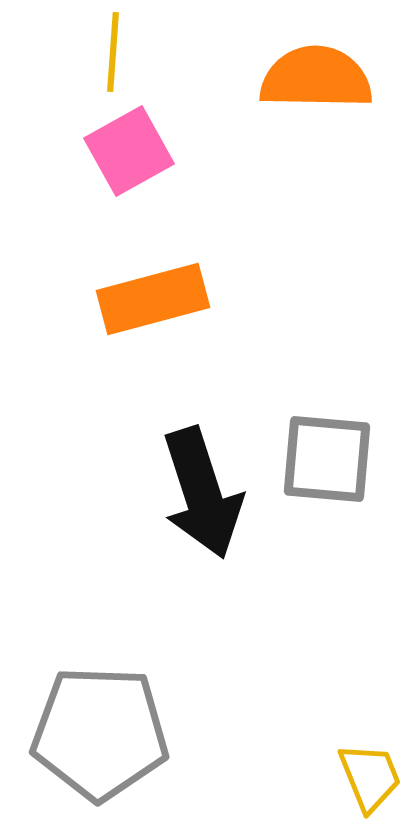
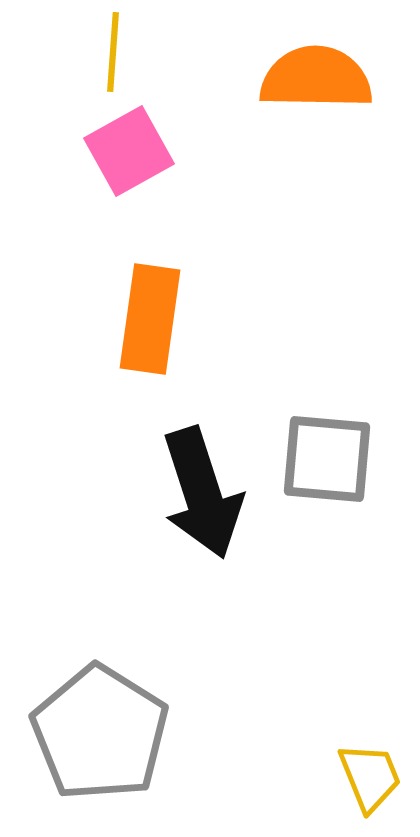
orange rectangle: moved 3 px left, 20 px down; rotated 67 degrees counterclockwise
gray pentagon: rotated 30 degrees clockwise
